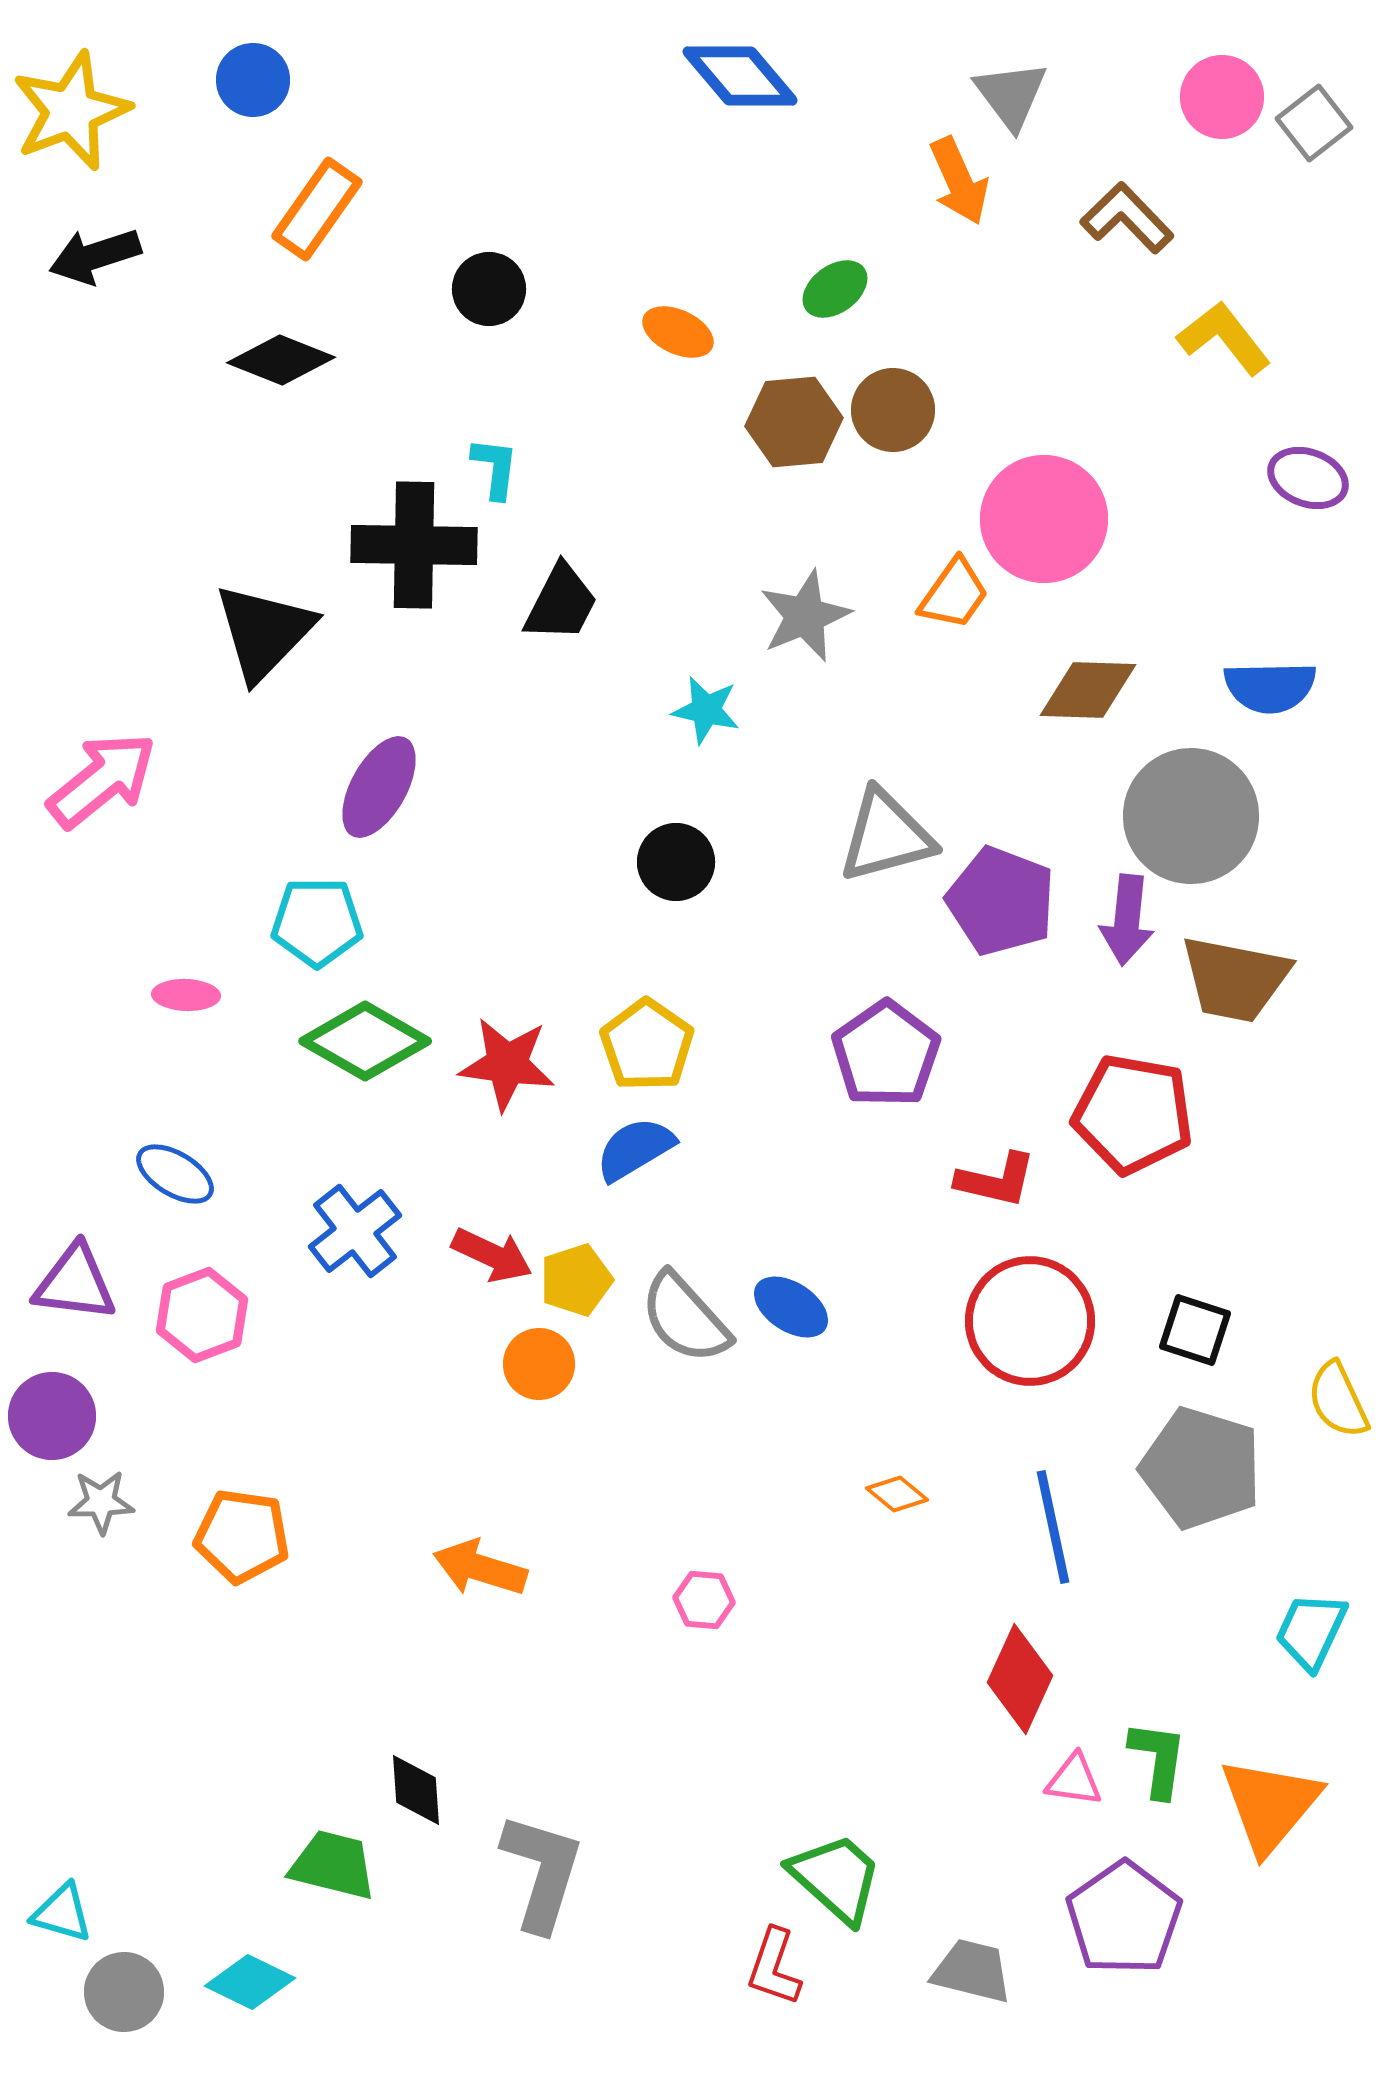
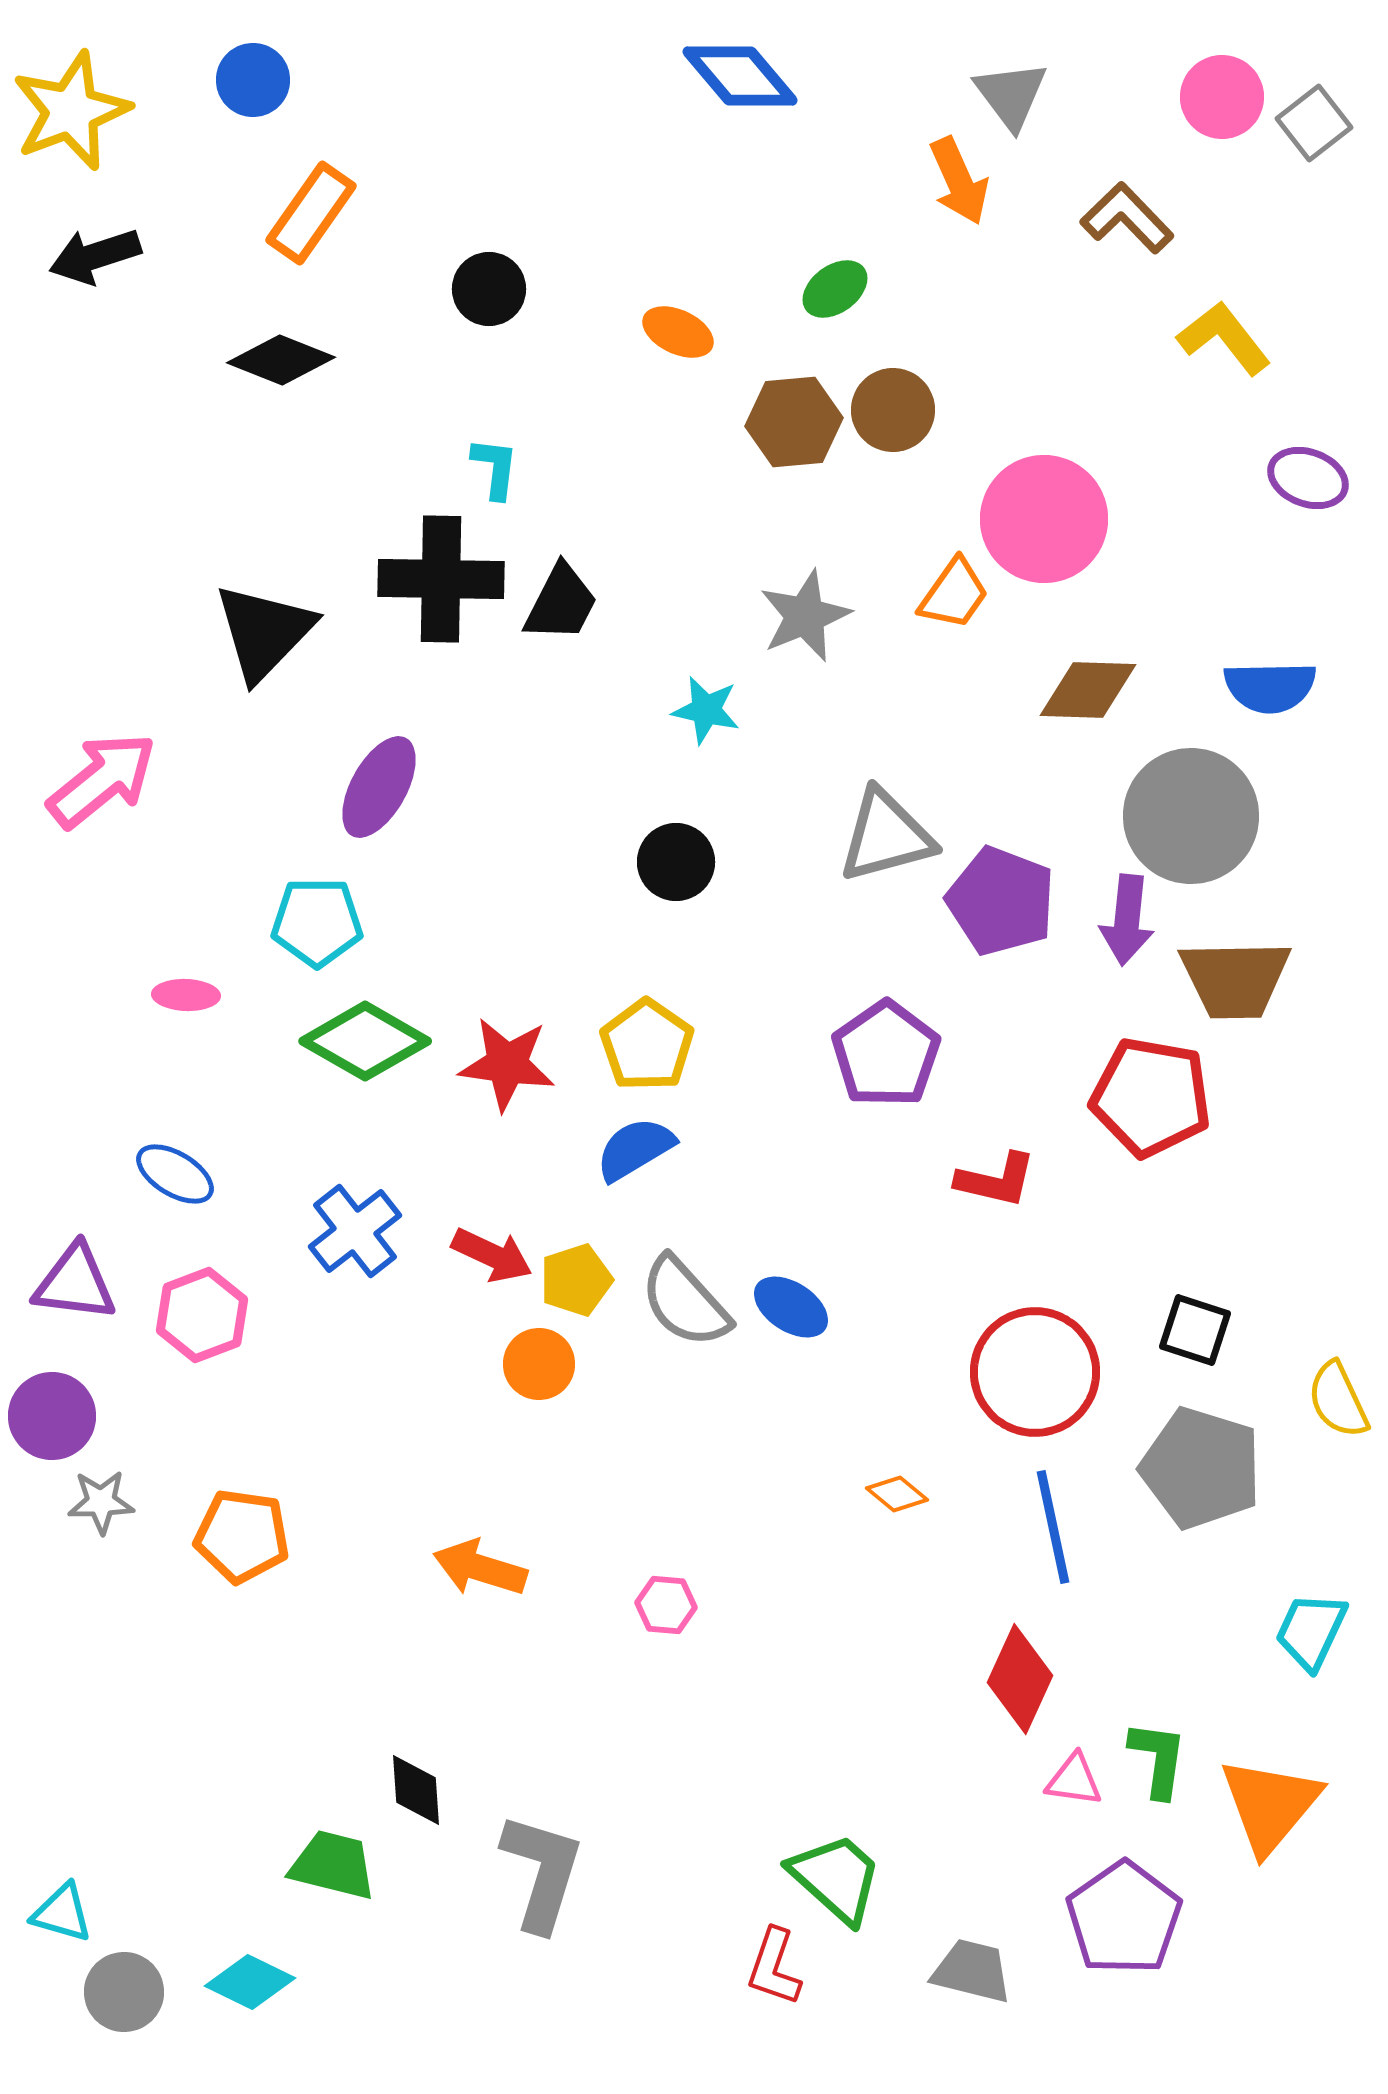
orange rectangle at (317, 209): moved 6 px left, 4 px down
black cross at (414, 545): moved 27 px right, 34 px down
brown trapezoid at (1235, 979): rotated 12 degrees counterclockwise
red pentagon at (1133, 1114): moved 18 px right, 17 px up
gray semicircle at (685, 1318): moved 16 px up
red circle at (1030, 1321): moved 5 px right, 51 px down
pink hexagon at (704, 1600): moved 38 px left, 5 px down
